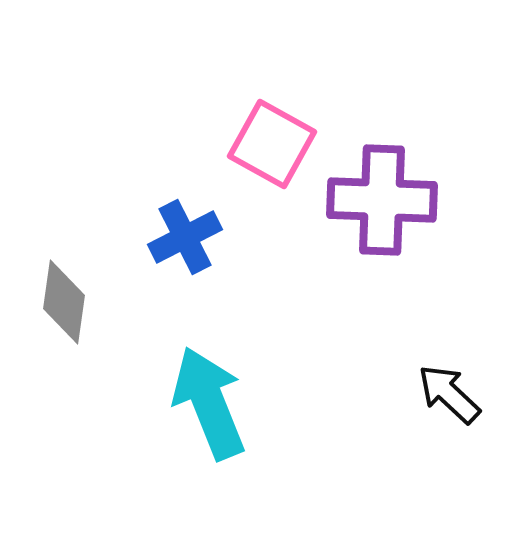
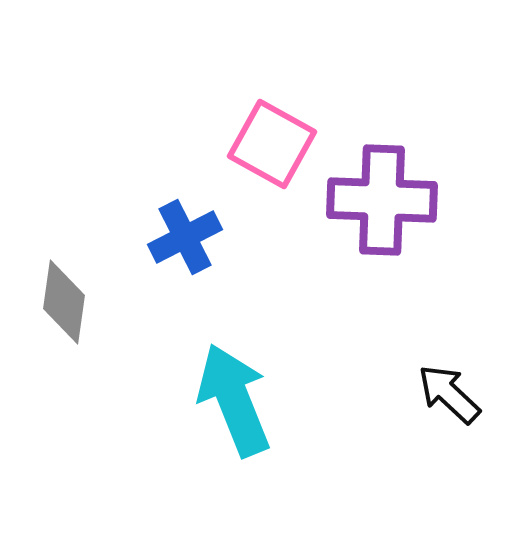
cyan arrow: moved 25 px right, 3 px up
